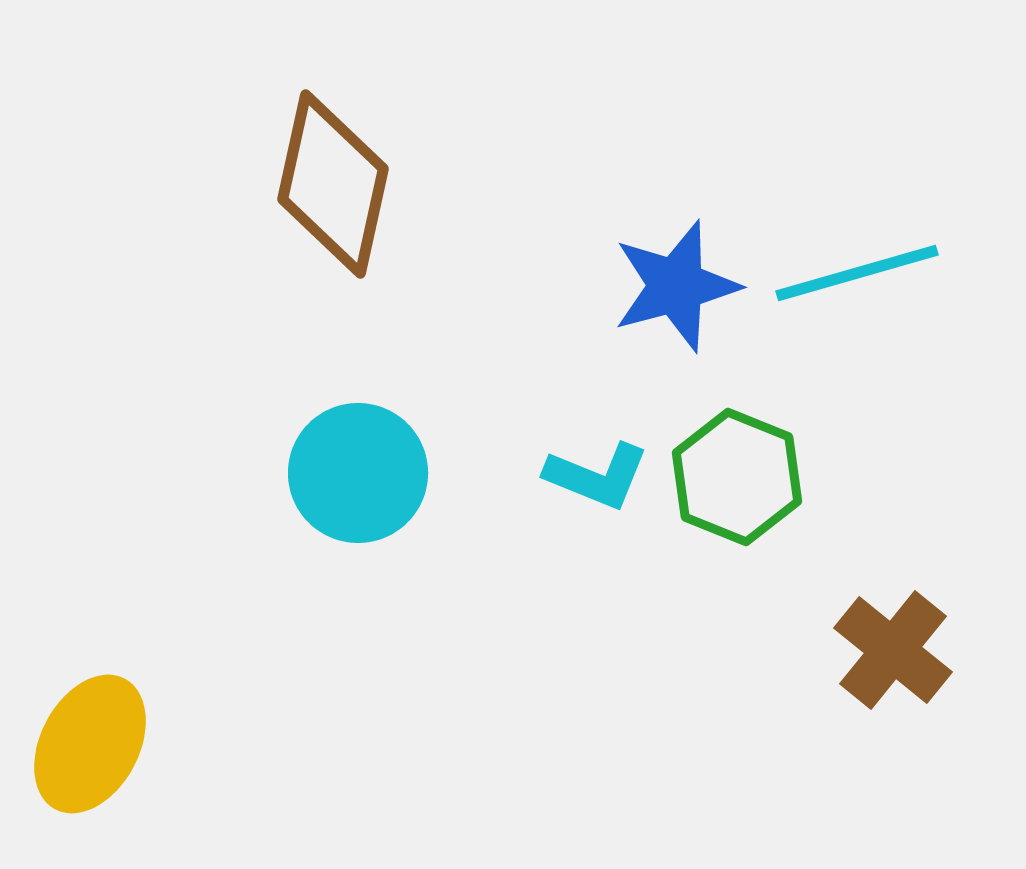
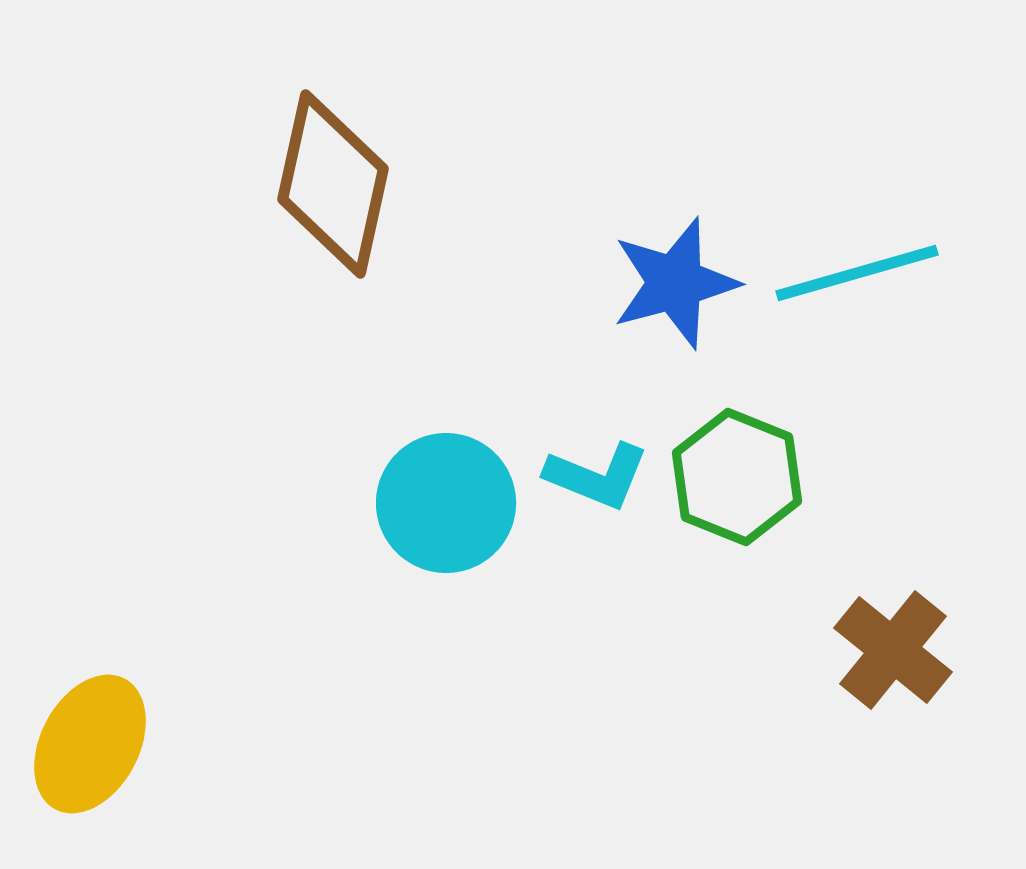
blue star: moved 1 px left, 3 px up
cyan circle: moved 88 px right, 30 px down
